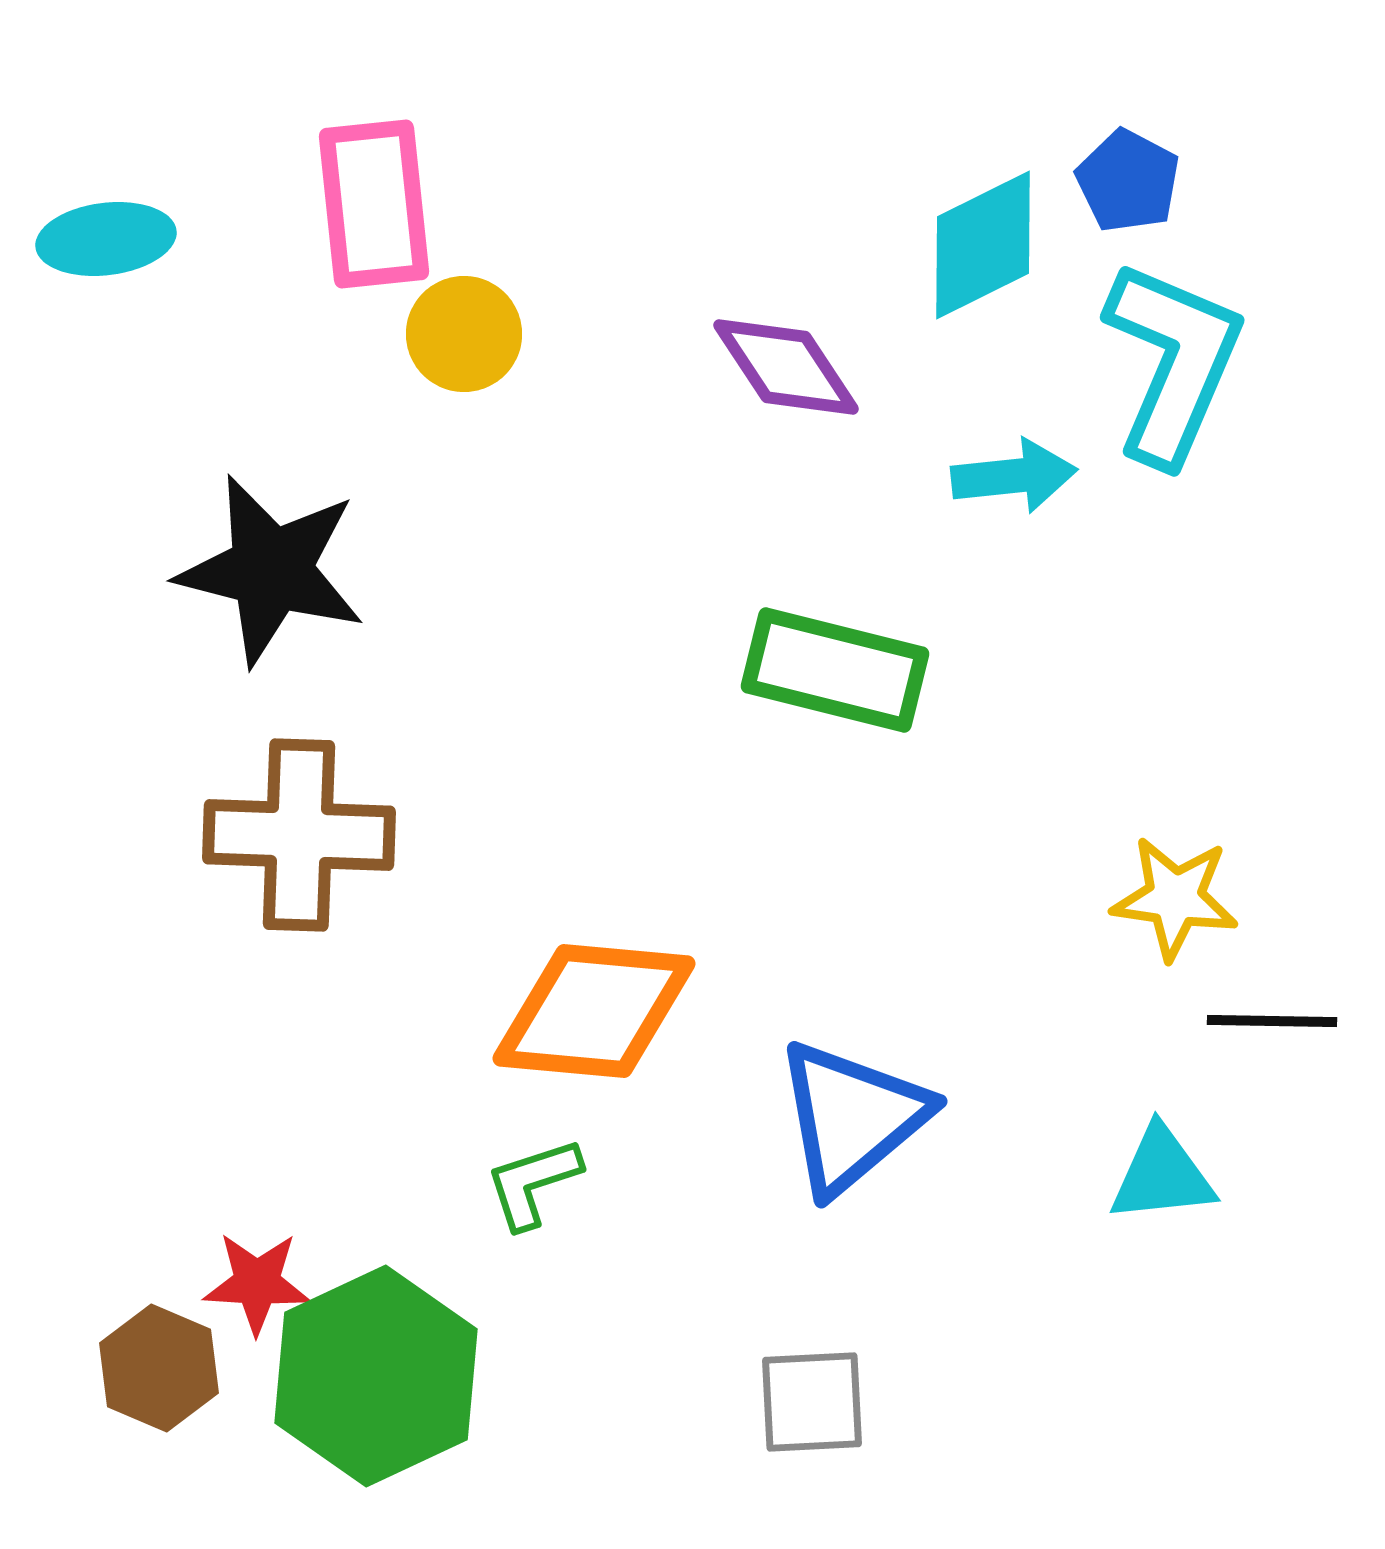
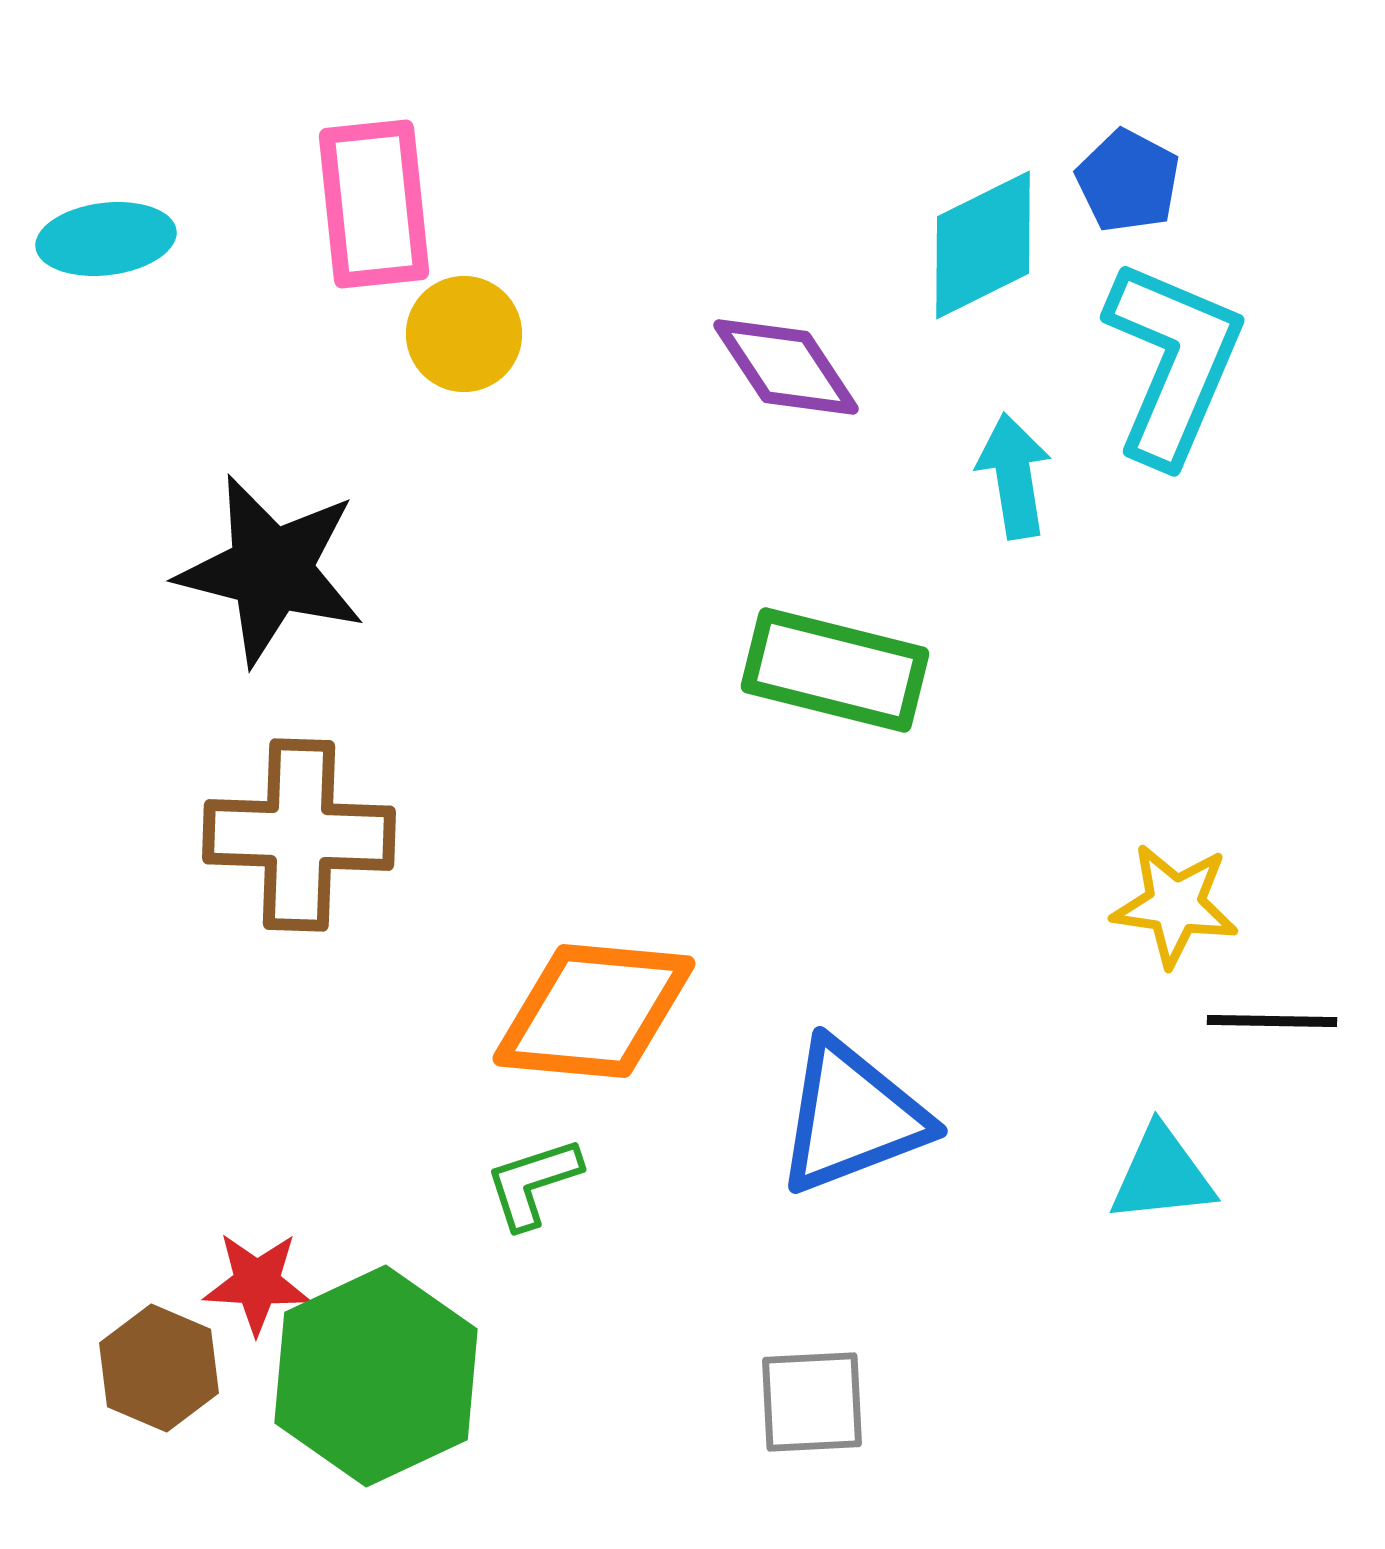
cyan arrow: rotated 93 degrees counterclockwise
yellow star: moved 7 px down
blue triangle: rotated 19 degrees clockwise
